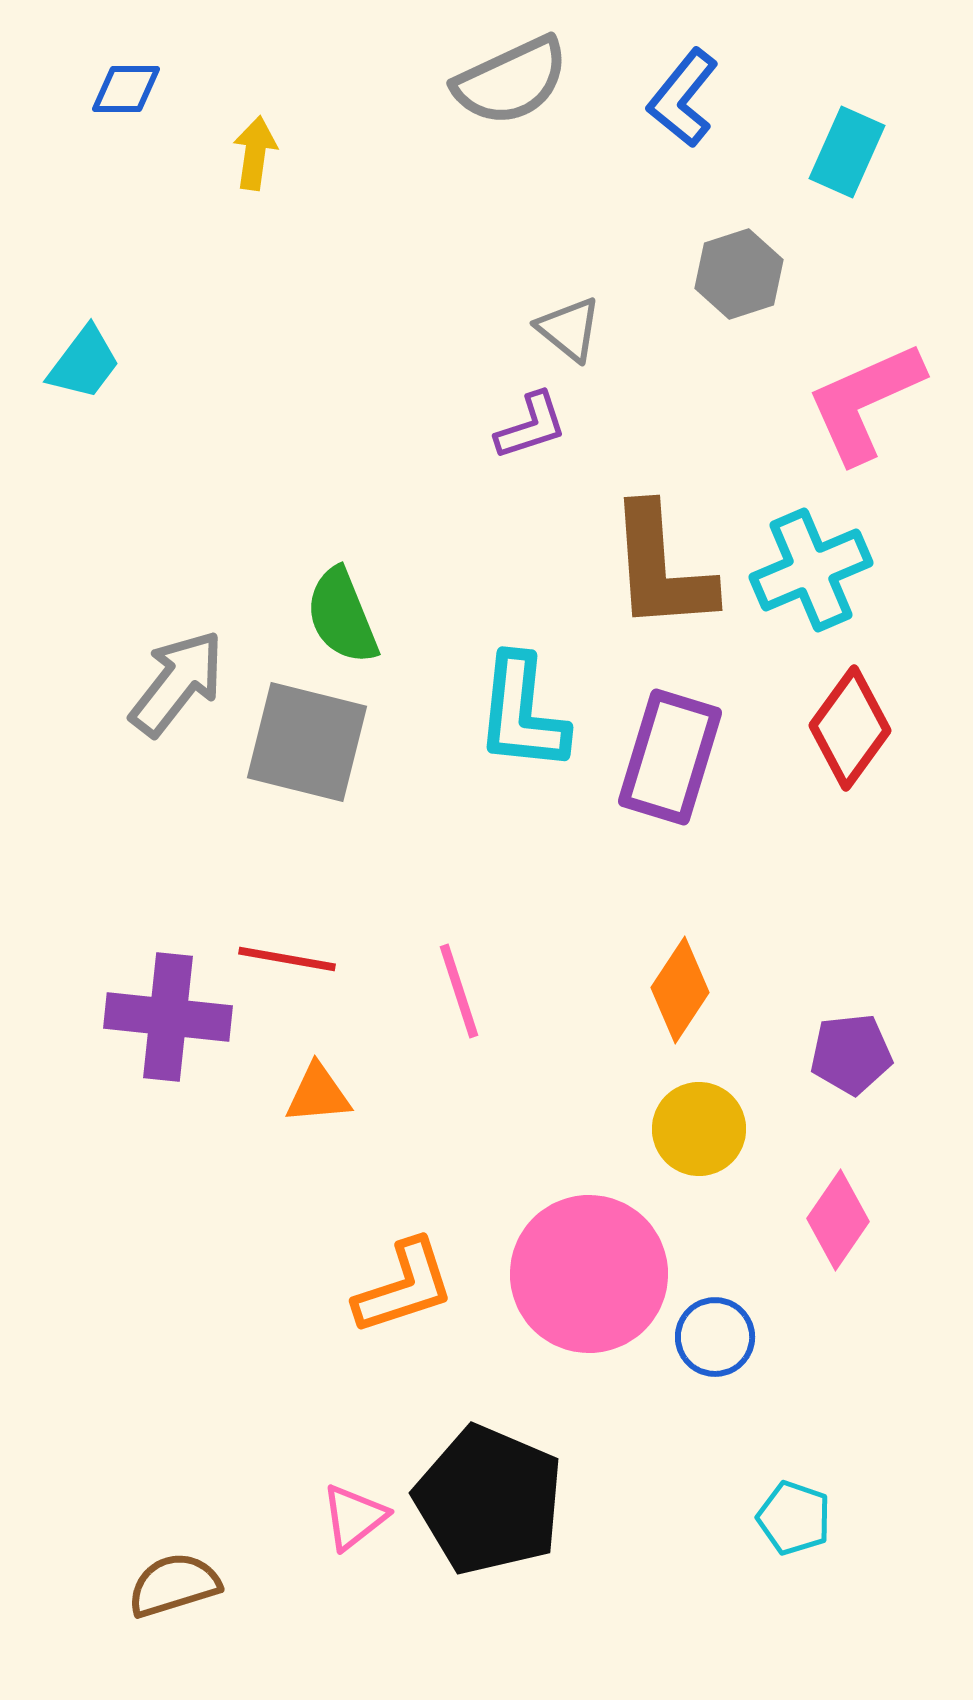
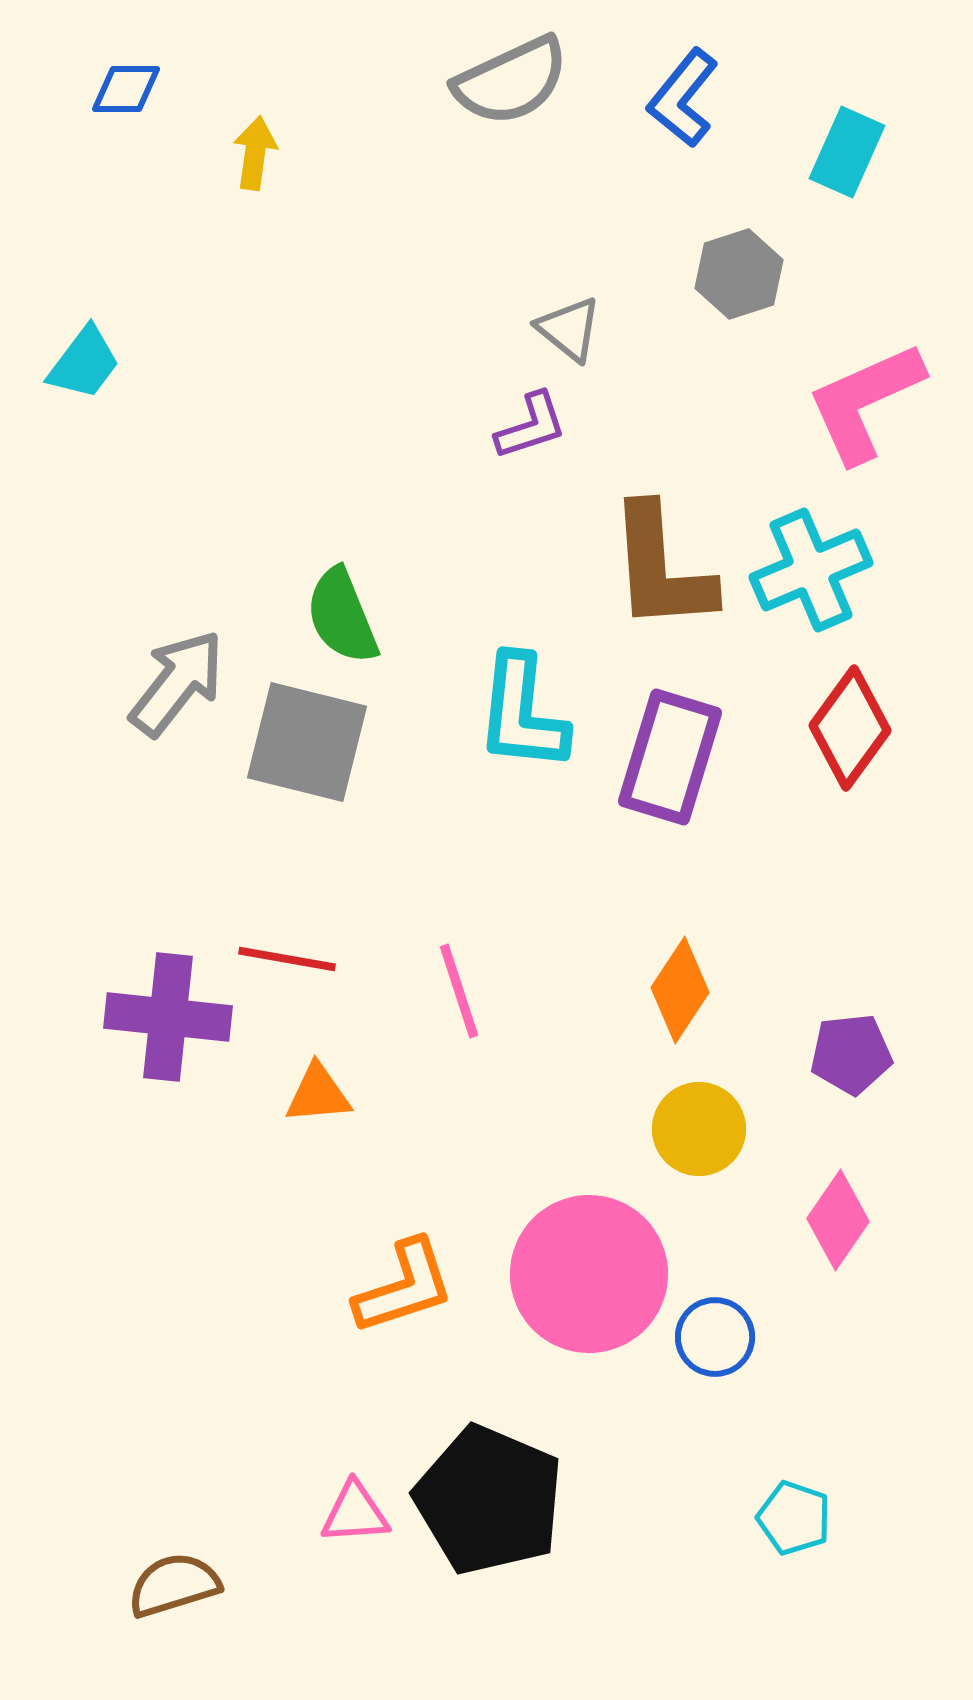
pink triangle: moved 1 px right, 4 px up; rotated 34 degrees clockwise
